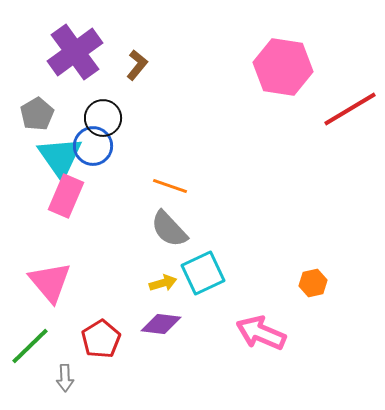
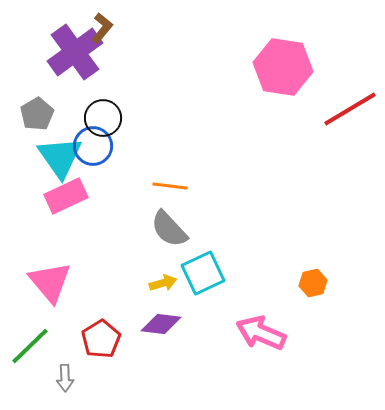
brown L-shape: moved 35 px left, 37 px up
orange line: rotated 12 degrees counterclockwise
pink rectangle: rotated 42 degrees clockwise
